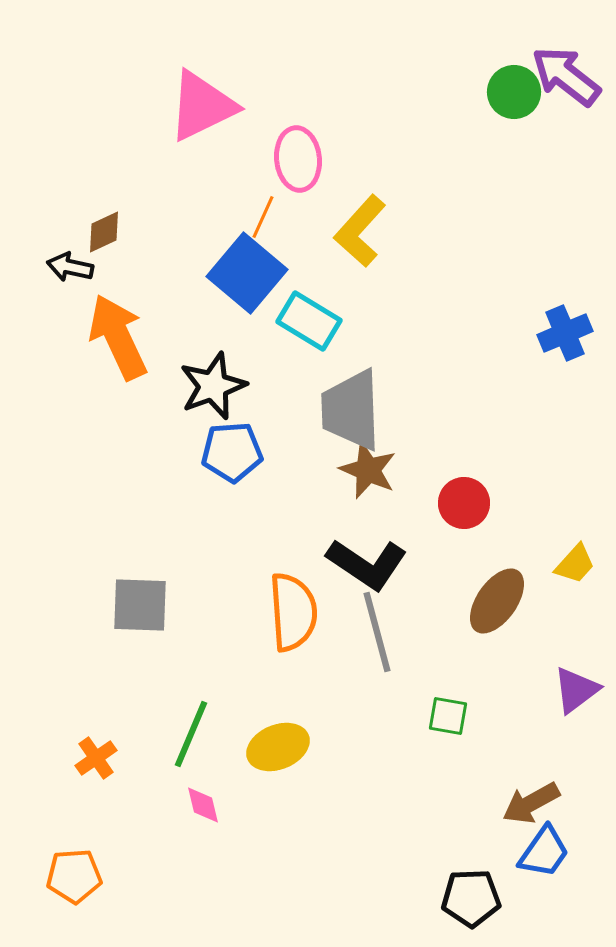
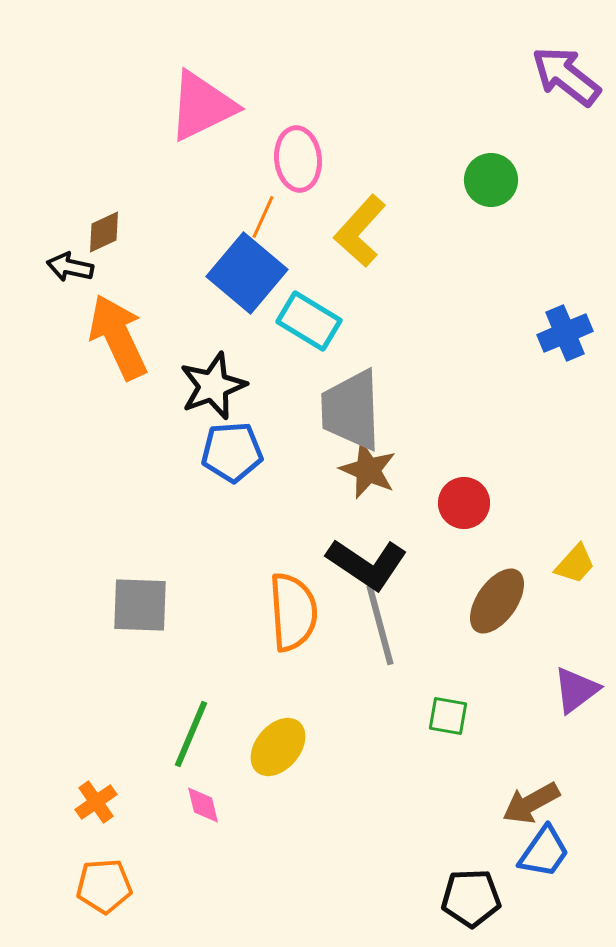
green circle: moved 23 px left, 88 px down
gray line: moved 3 px right, 7 px up
yellow ellipse: rotated 28 degrees counterclockwise
orange cross: moved 44 px down
orange pentagon: moved 30 px right, 10 px down
